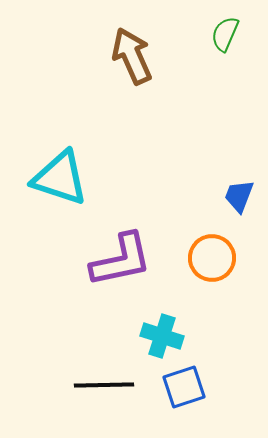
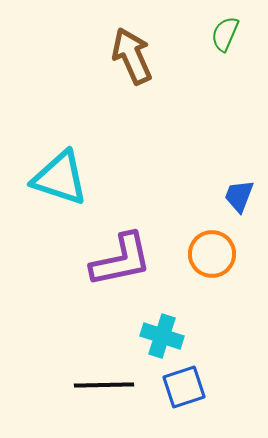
orange circle: moved 4 px up
